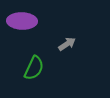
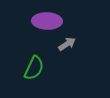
purple ellipse: moved 25 px right
